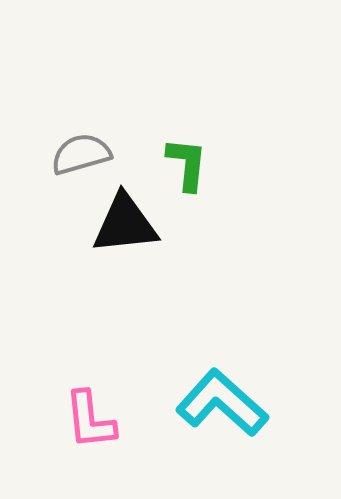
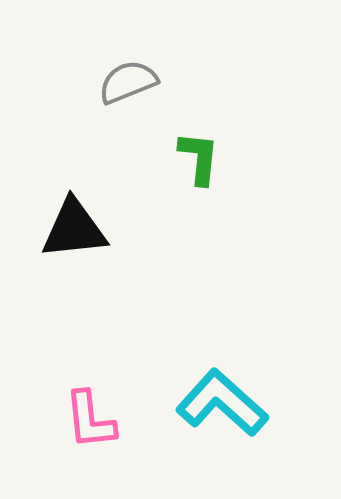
gray semicircle: moved 47 px right, 72 px up; rotated 6 degrees counterclockwise
green L-shape: moved 12 px right, 6 px up
black triangle: moved 51 px left, 5 px down
